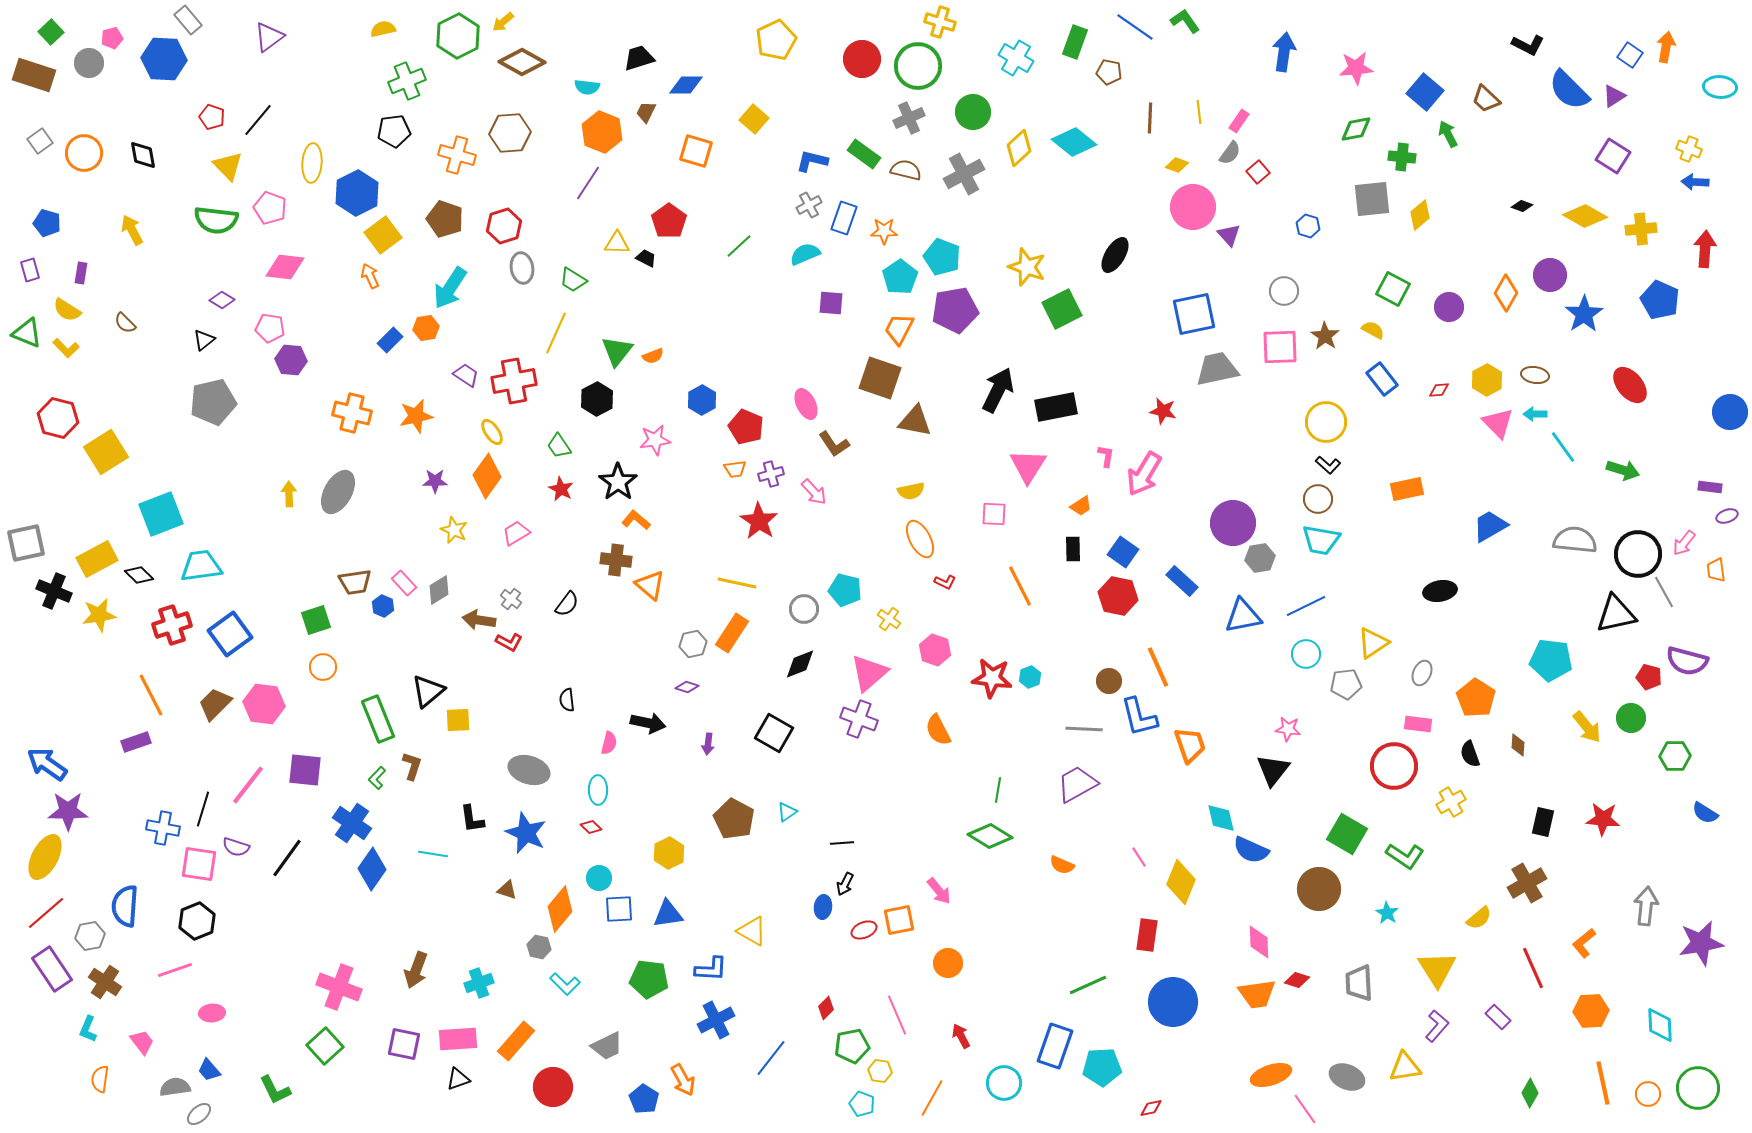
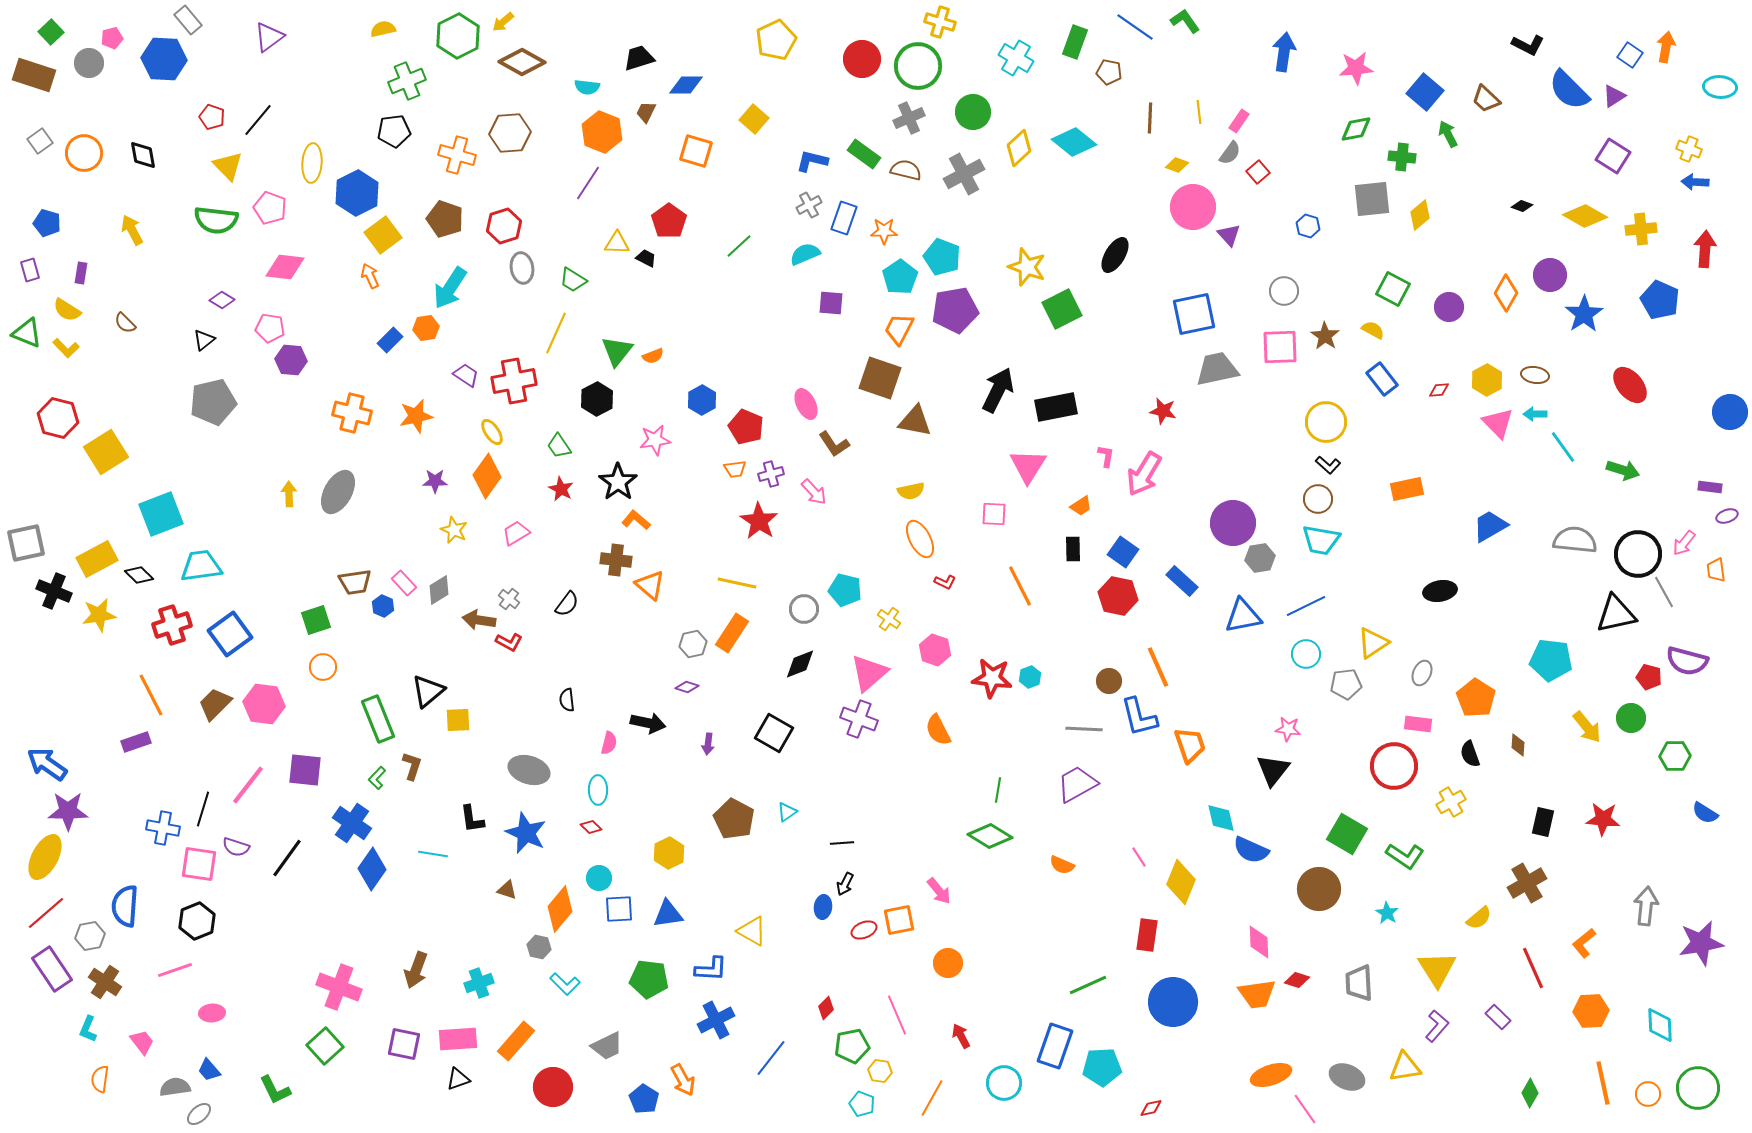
gray cross at (511, 599): moved 2 px left
